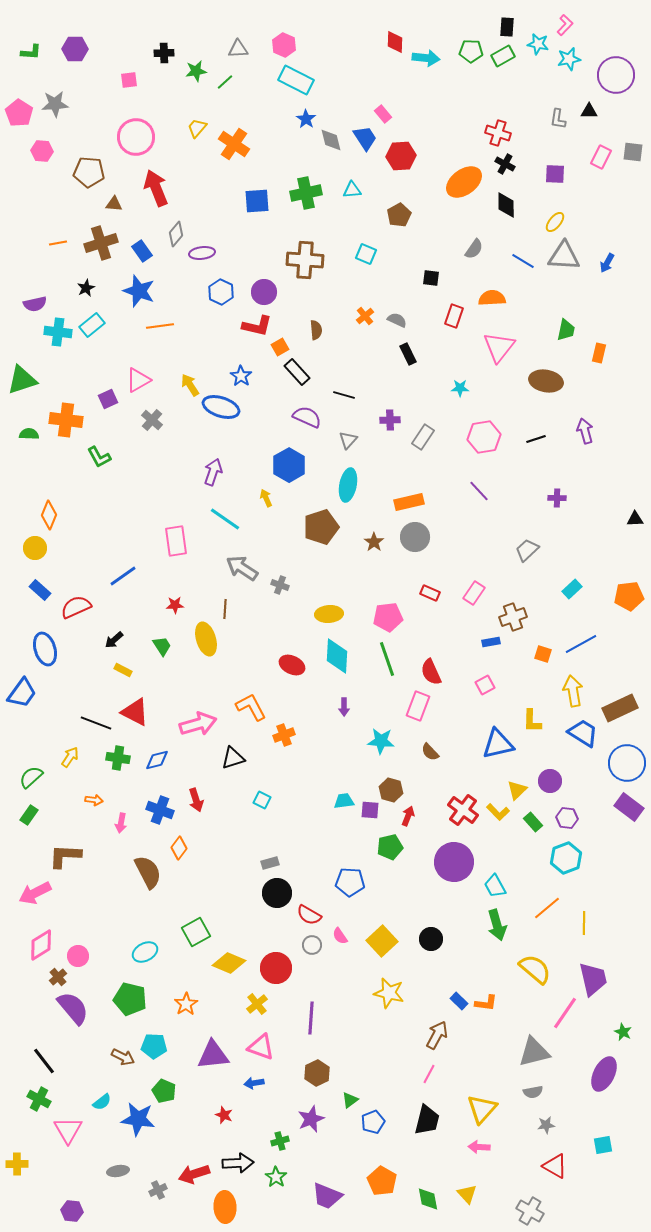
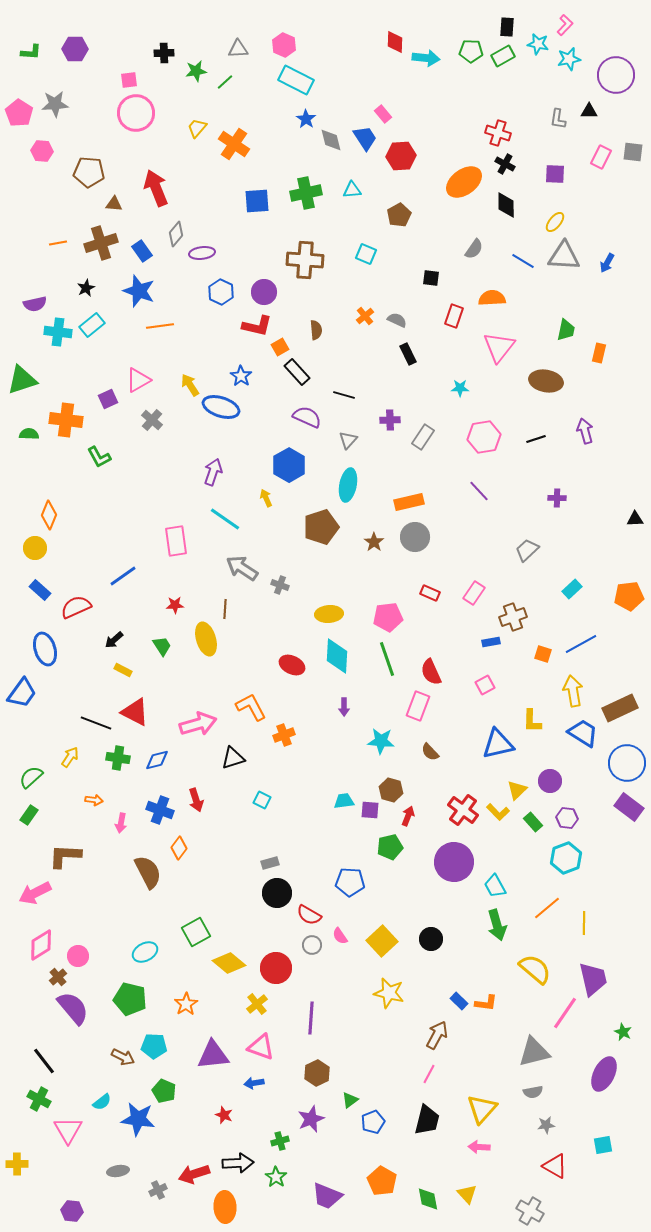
pink circle at (136, 137): moved 24 px up
yellow diamond at (229, 963): rotated 16 degrees clockwise
